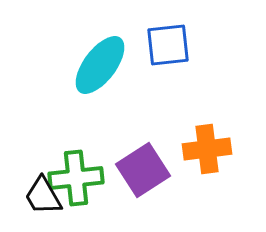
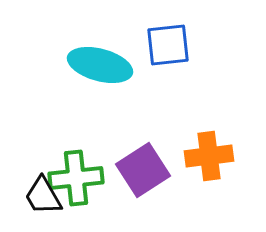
cyan ellipse: rotated 68 degrees clockwise
orange cross: moved 2 px right, 7 px down
